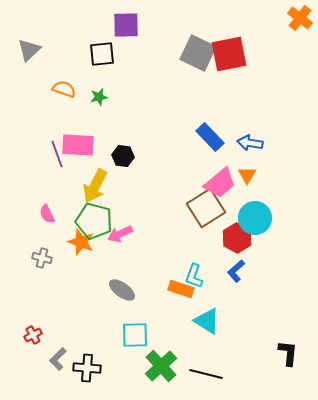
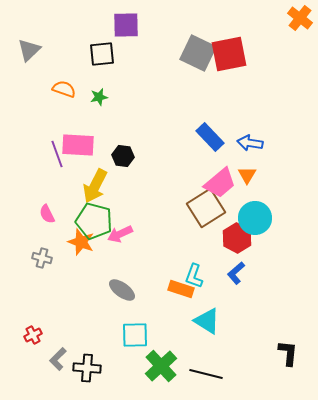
blue L-shape: moved 2 px down
